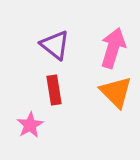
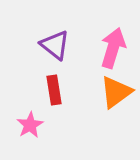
orange triangle: rotated 39 degrees clockwise
